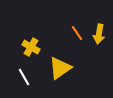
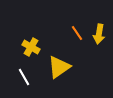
yellow triangle: moved 1 px left, 1 px up
